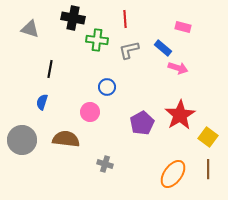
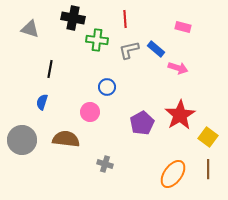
blue rectangle: moved 7 px left, 1 px down
